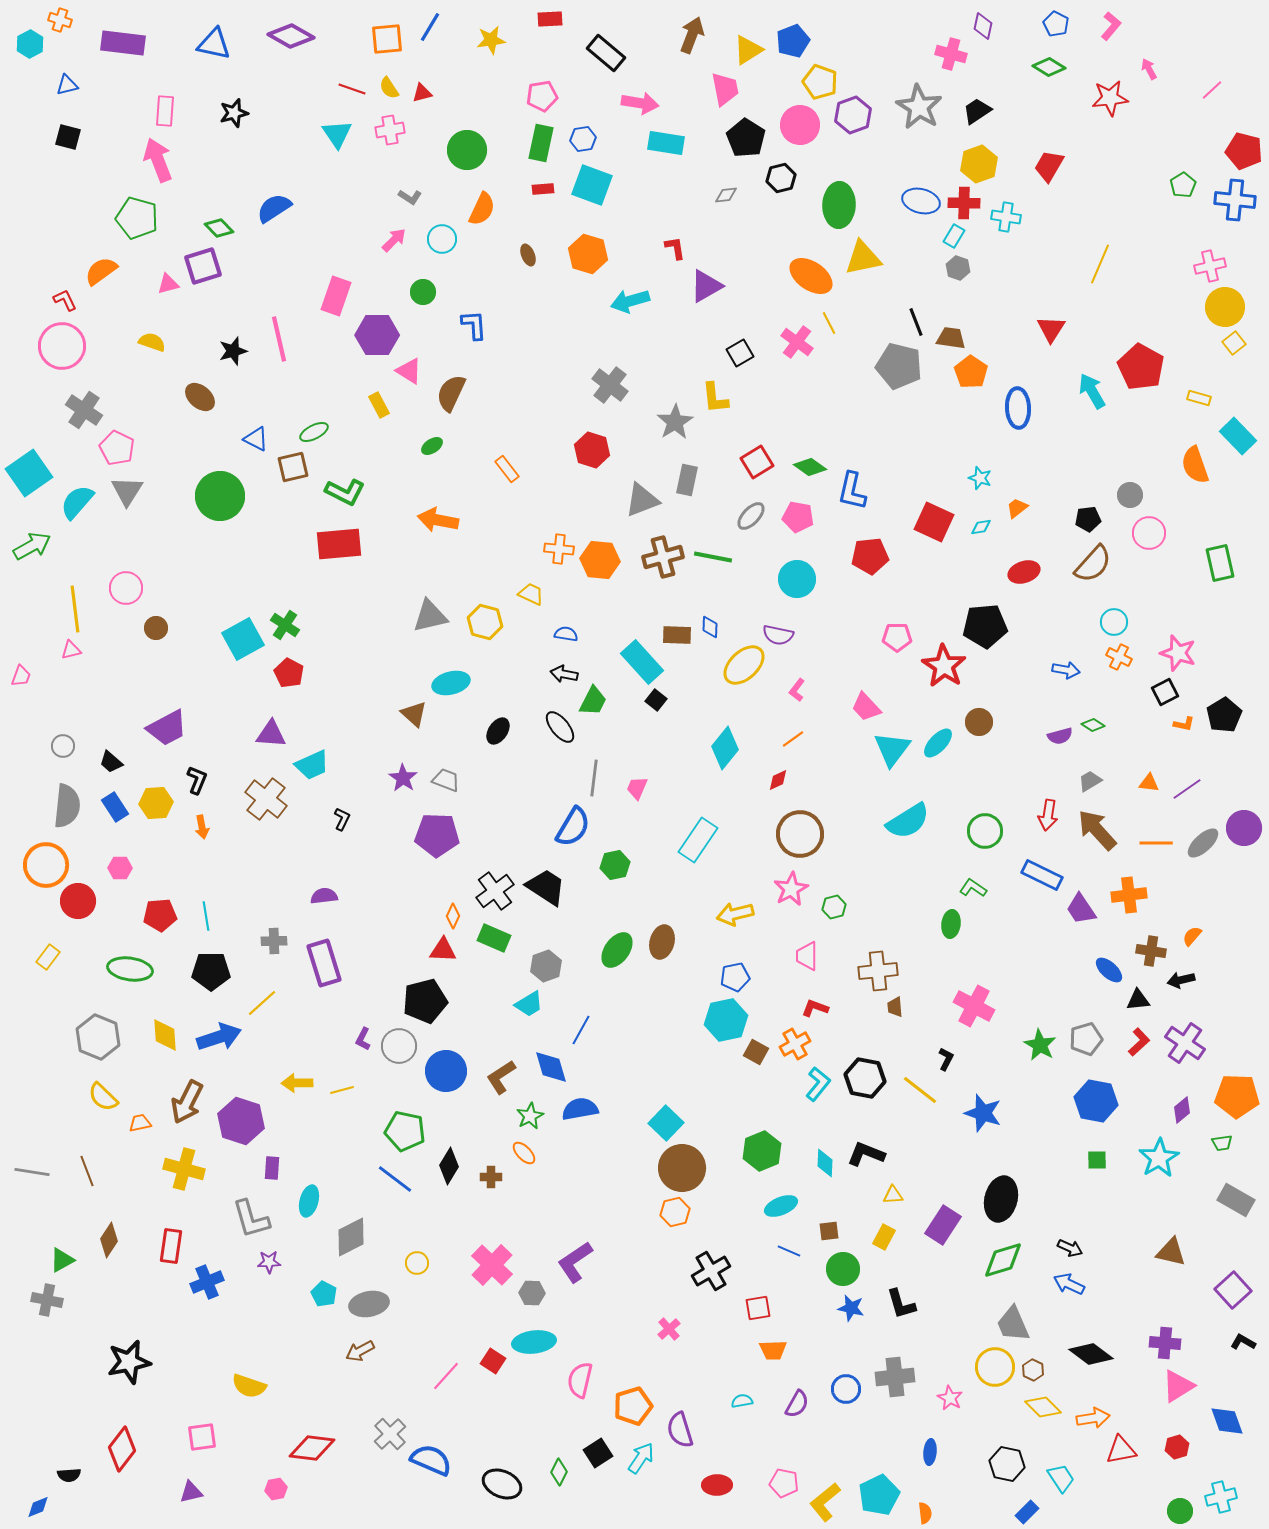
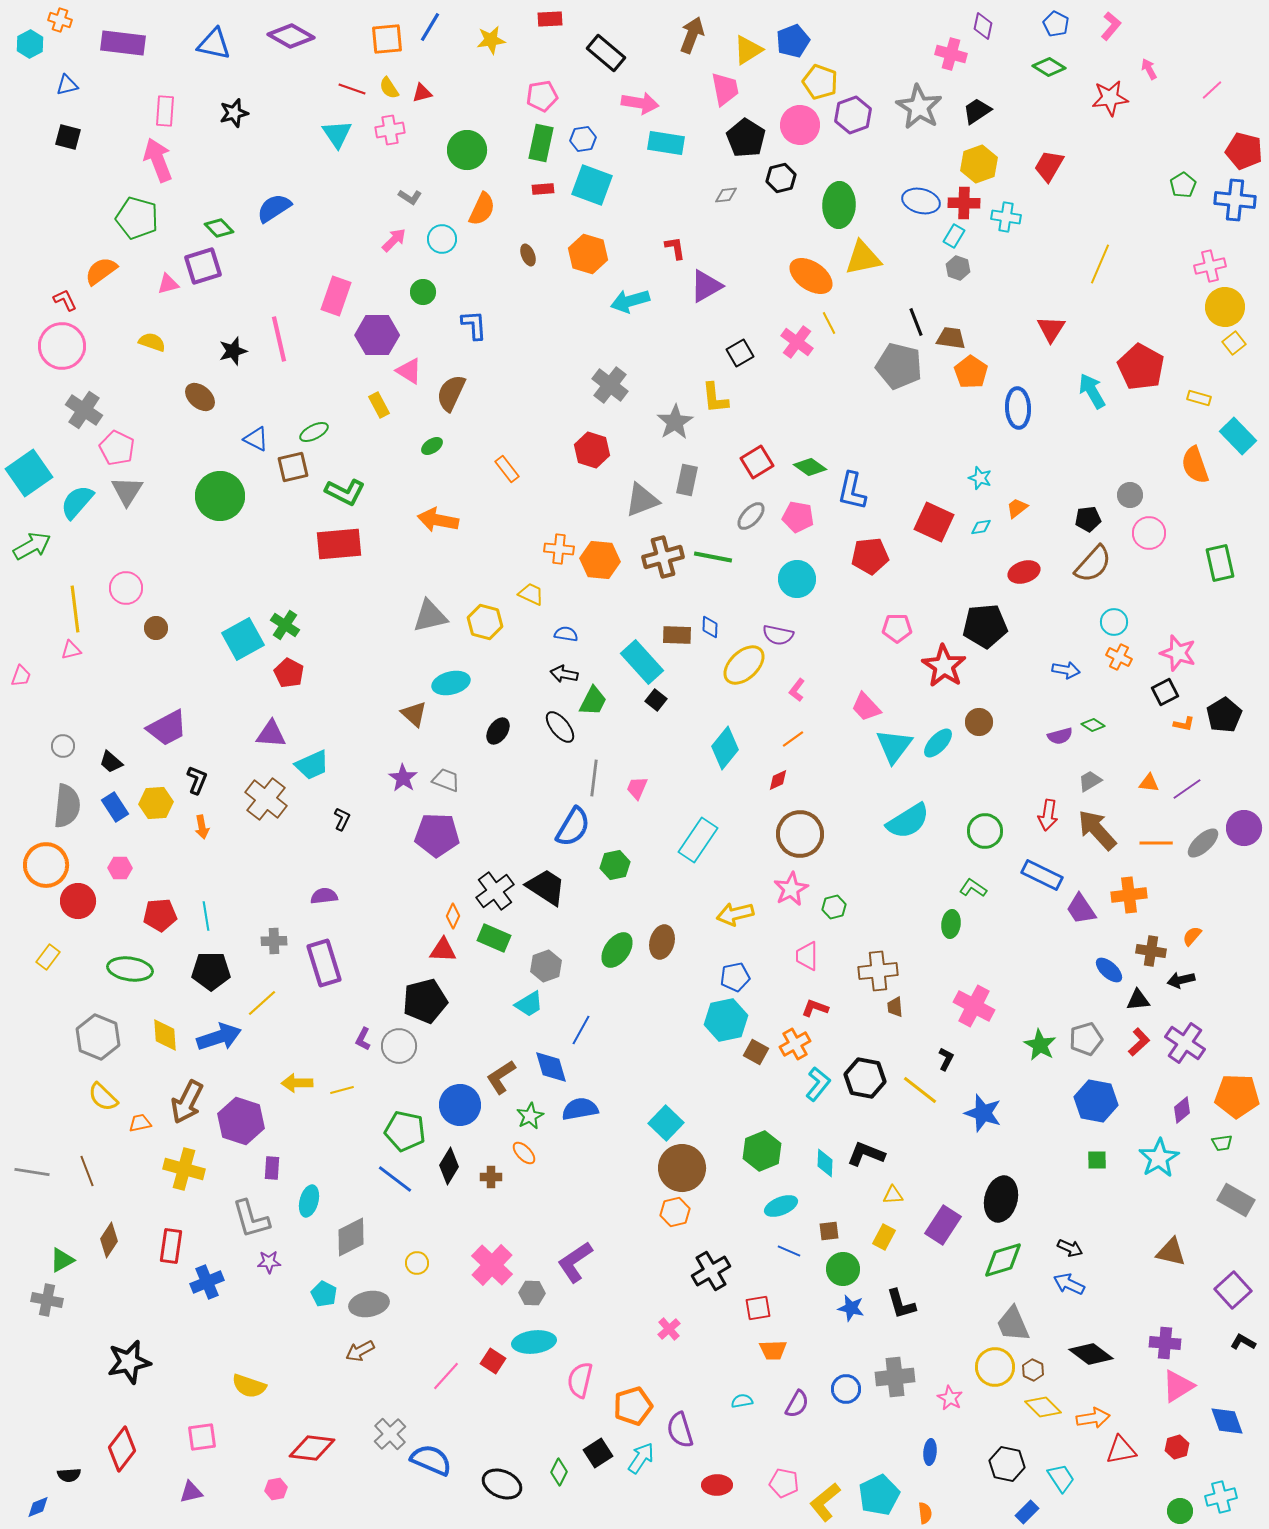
pink pentagon at (897, 637): moved 9 px up
cyan triangle at (892, 749): moved 2 px right, 3 px up
blue circle at (446, 1071): moved 14 px right, 34 px down
